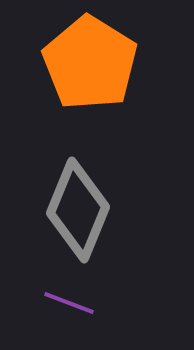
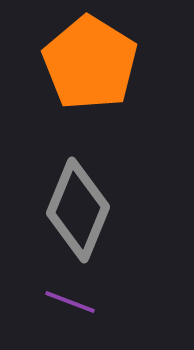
purple line: moved 1 px right, 1 px up
